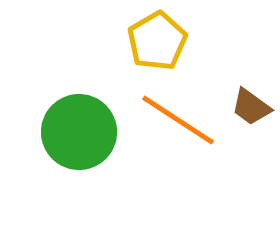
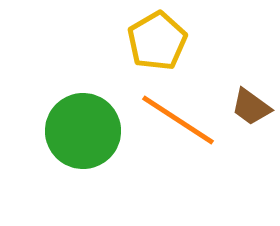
green circle: moved 4 px right, 1 px up
